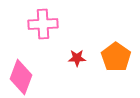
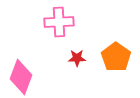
pink cross: moved 16 px right, 2 px up
